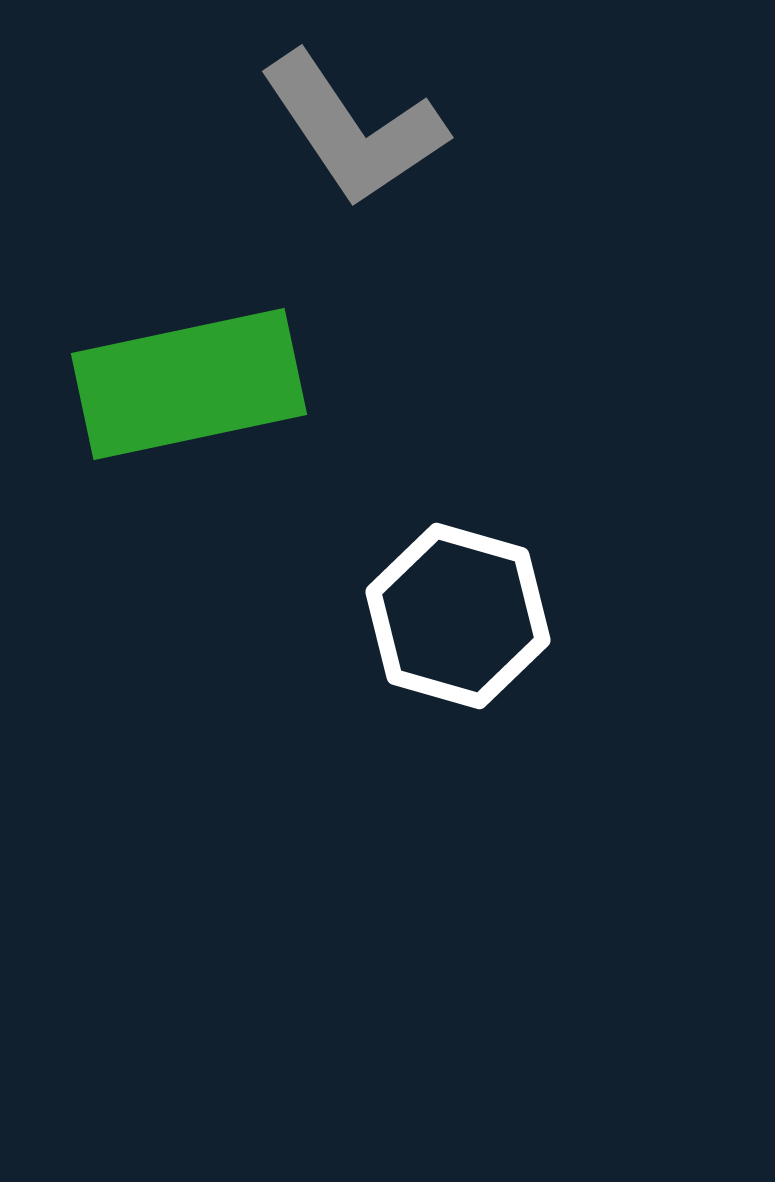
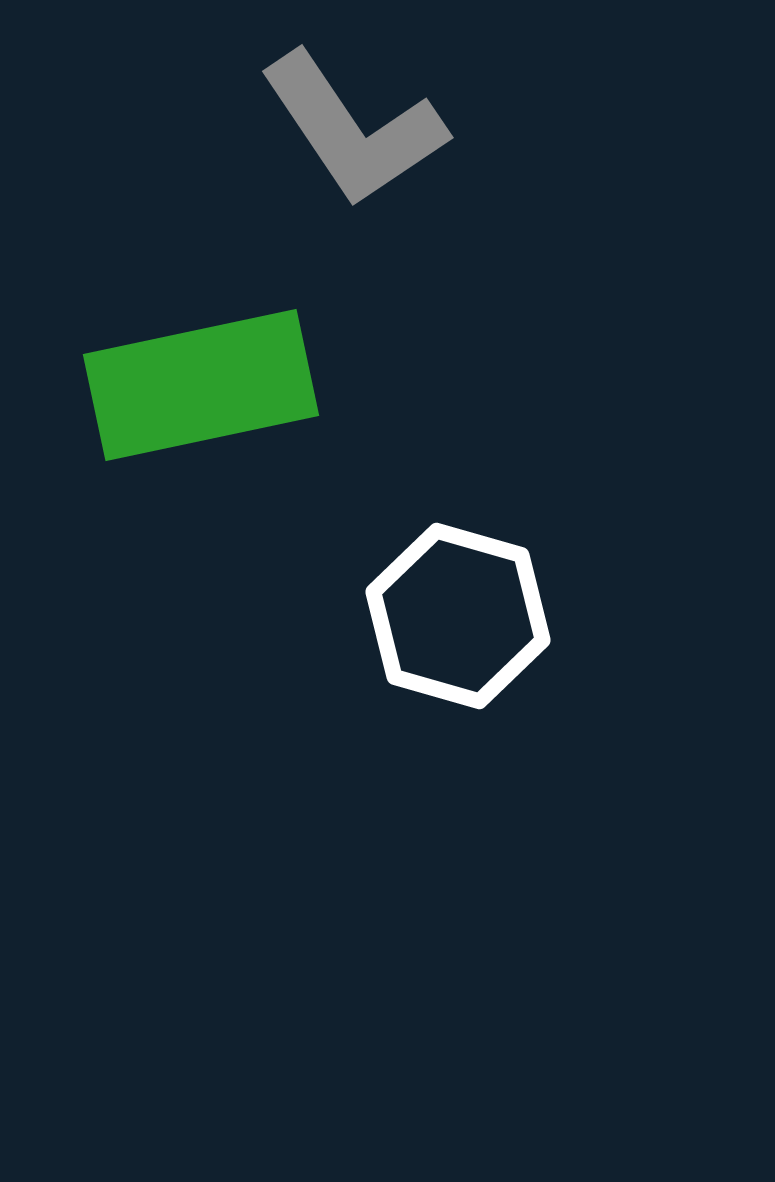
green rectangle: moved 12 px right, 1 px down
